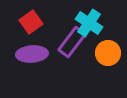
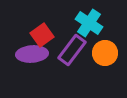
red square: moved 11 px right, 13 px down
purple rectangle: moved 8 px down
orange circle: moved 3 px left
